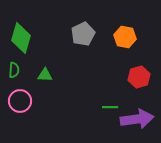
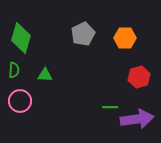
orange hexagon: moved 1 px down; rotated 10 degrees counterclockwise
